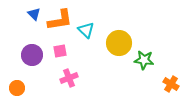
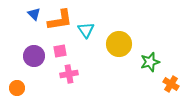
cyan triangle: rotated 12 degrees clockwise
yellow circle: moved 1 px down
purple circle: moved 2 px right, 1 px down
green star: moved 6 px right, 2 px down; rotated 24 degrees counterclockwise
pink cross: moved 4 px up; rotated 12 degrees clockwise
